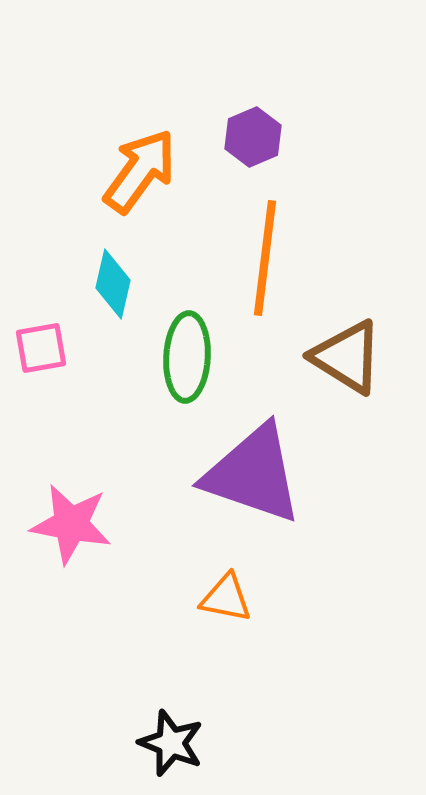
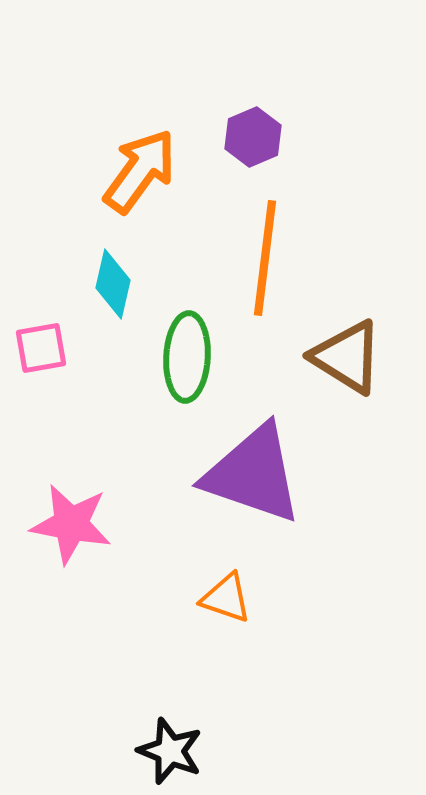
orange triangle: rotated 8 degrees clockwise
black star: moved 1 px left, 8 px down
